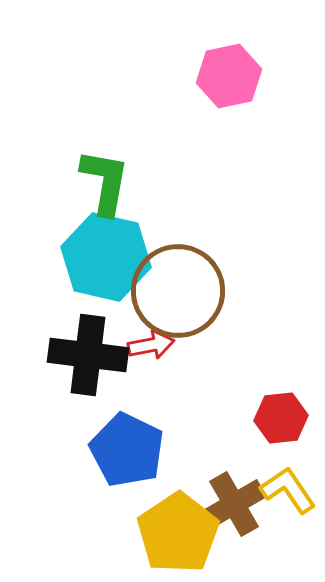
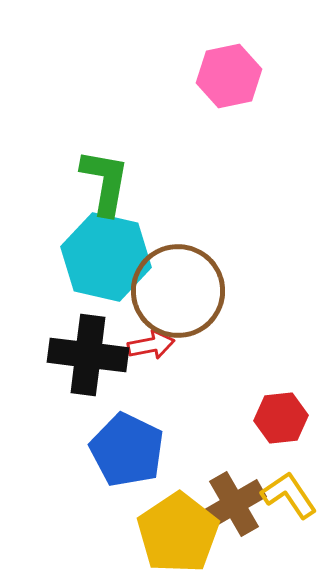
yellow L-shape: moved 1 px right, 5 px down
